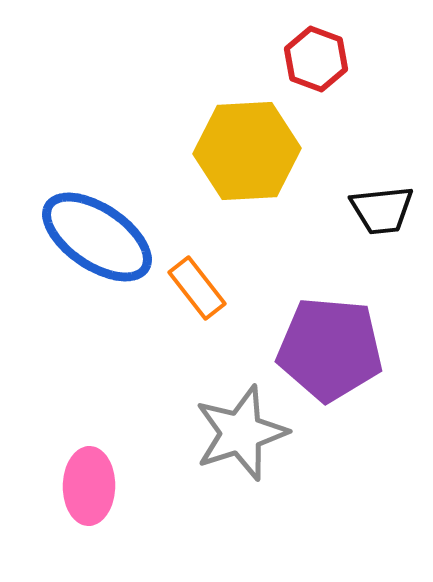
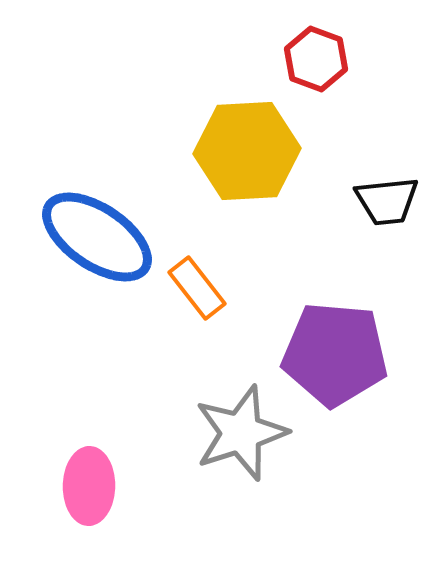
black trapezoid: moved 5 px right, 9 px up
purple pentagon: moved 5 px right, 5 px down
